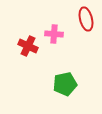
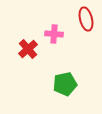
red cross: moved 3 px down; rotated 24 degrees clockwise
